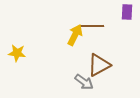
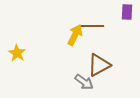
yellow star: rotated 24 degrees clockwise
